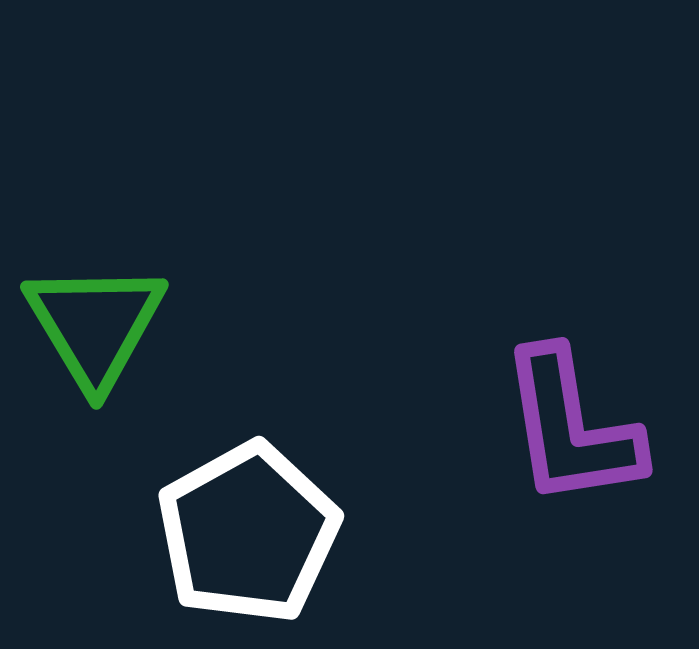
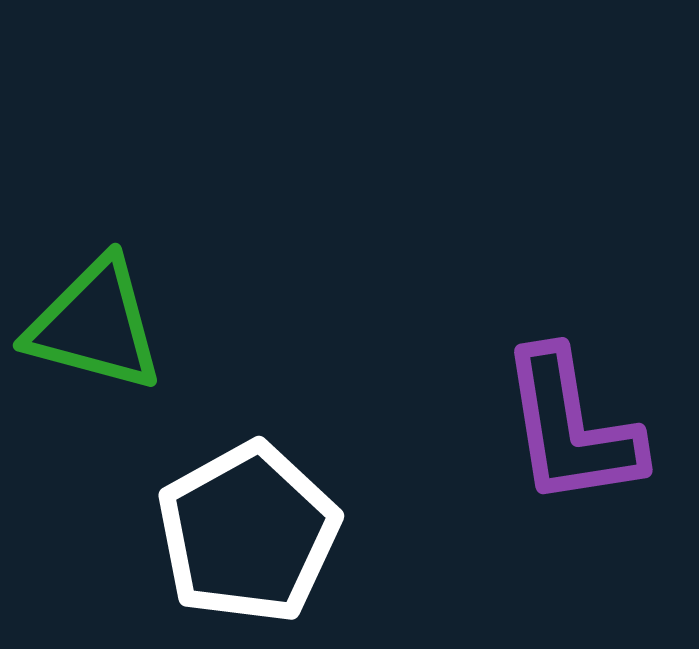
green triangle: rotated 44 degrees counterclockwise
